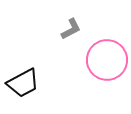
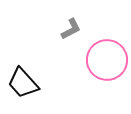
black trapezoid: rotated 76 degrees clockwise
